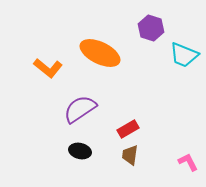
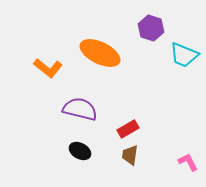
purple semicircle: rotated 48 degrees clockwise
black ellipse: rotated 15 degrees clockwise
